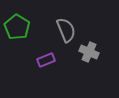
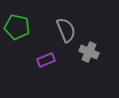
green pentagon: rotated 20 degrees counterclockwise
